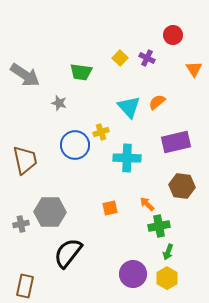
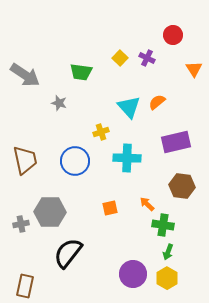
blue circle: moved 16 px down
green cross: moved 4 px right, 1 px up; rotated 20 degrees clockwise
